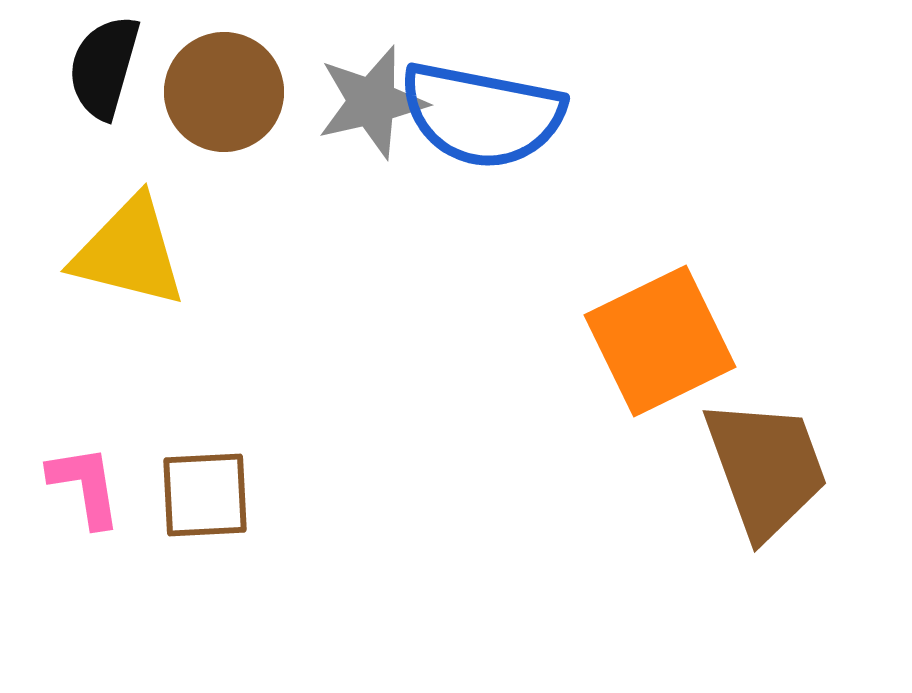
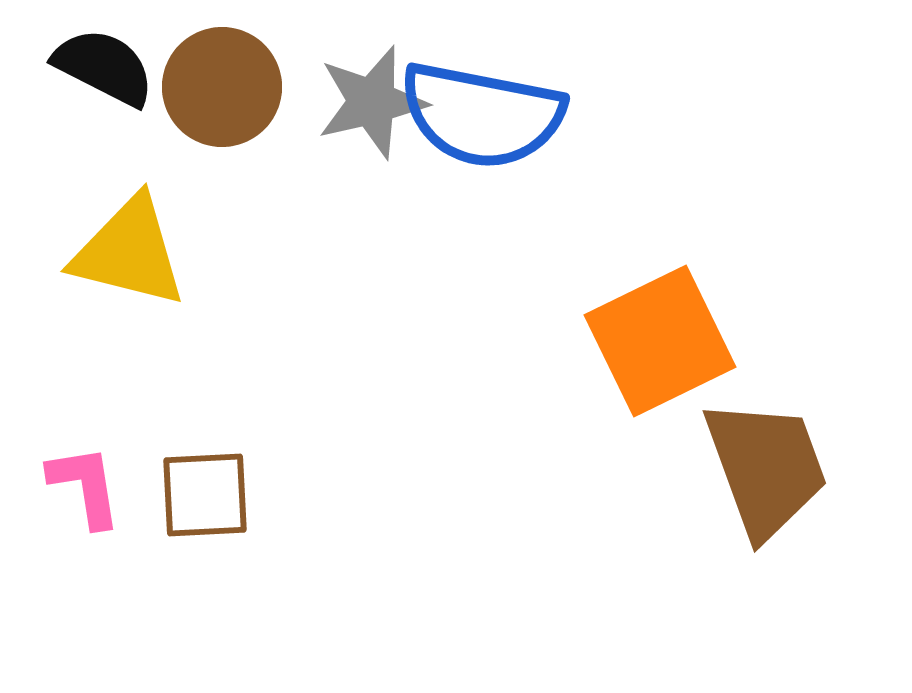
black semicircle: rotated 101 degrees clockwise
brown circle: moved 2 px left, 5 px up
